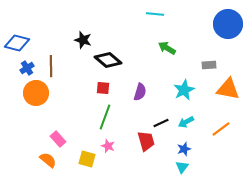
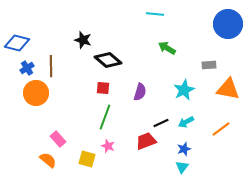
red trapezoid: rotated 95 degrees counterclockwise
